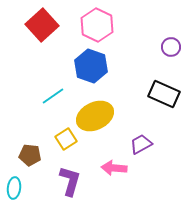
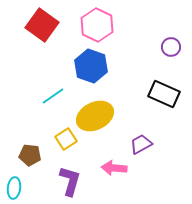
red square: rotated 12 degrees counterclockwise
